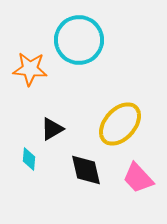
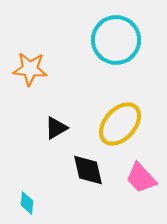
cyan circle: moved 37 px right
black triangle: moved 4 px right, 1 px up
cyan diamond: moved 2 px left, 44 px down
black diamond: moved 2 px right
pink trapezoid: moved 3 px right
